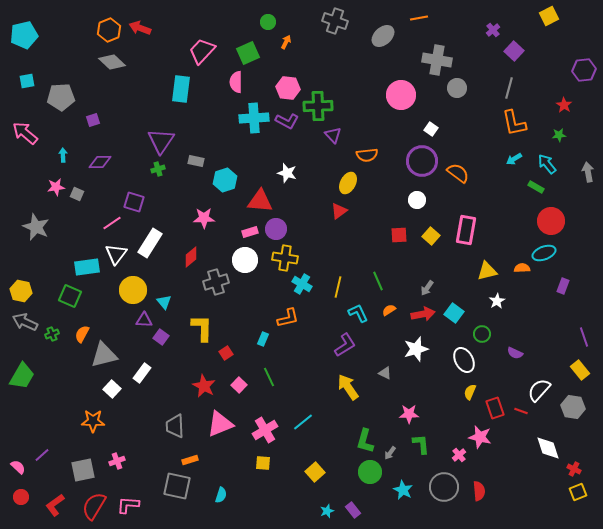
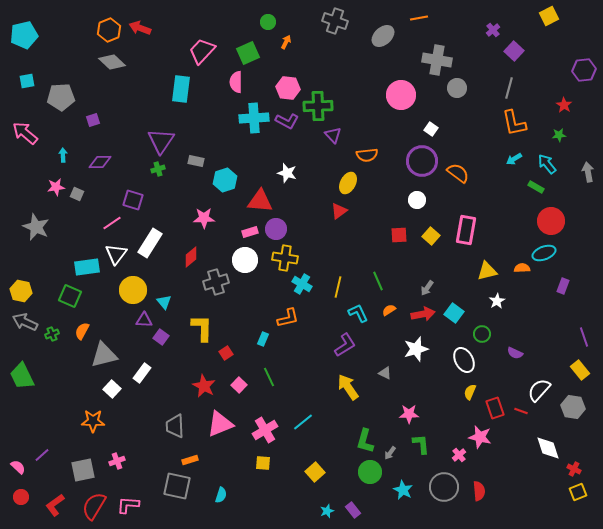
purple square at (134, 202): moved 1 px left, 2 px up
orange semicircle at (82, 334): moved 3 px up
green trapezoid at (22, 376): rotated 124 degrees clockwise
